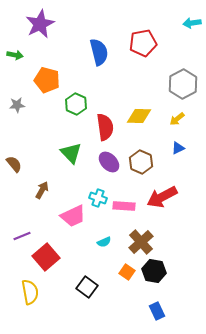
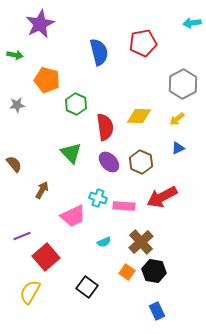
yellow semicircle: rotated 140 degrees counterclockwise
